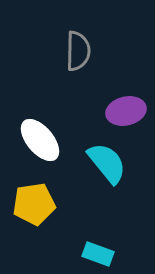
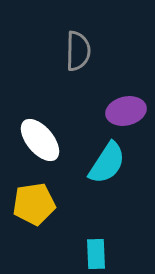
cyan semicircle: rotated 72 degrees clockwise
cyan rectangle: moved 2 px left; rotated 68 degrees clockwise
